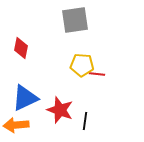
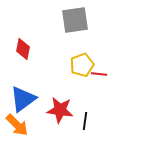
red diamond: moved 2 px right, 1 px down
yellow pentagon: rotated 25 degrees counterclockwise
red line: moved 2 px right
blue triangle: moved 2 px left, 1 px down; rotated 12 degrees counterclockwise
red star: rotated 12 degrees counterclockwise
orange arrow: moved 1 px right; rotated 130 degrees counterclockwise
